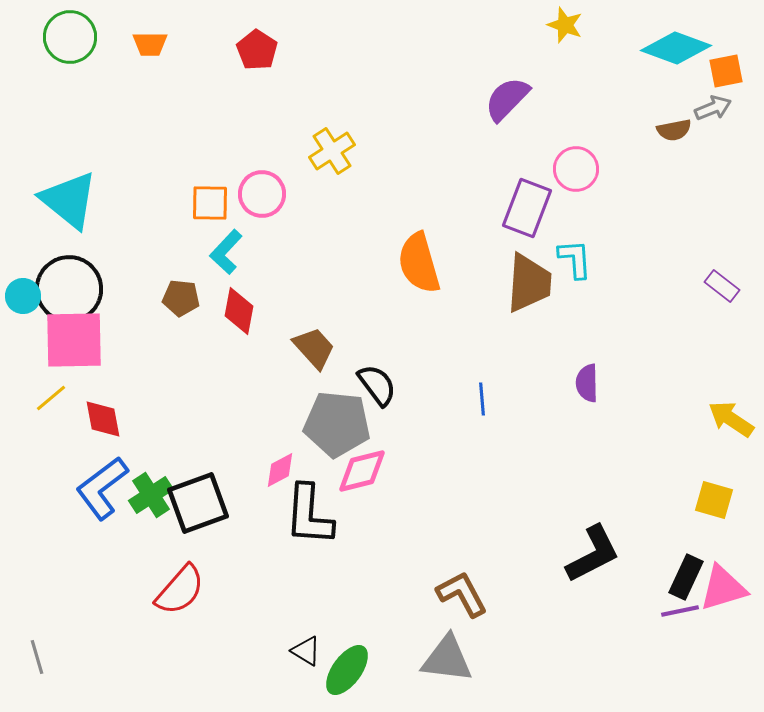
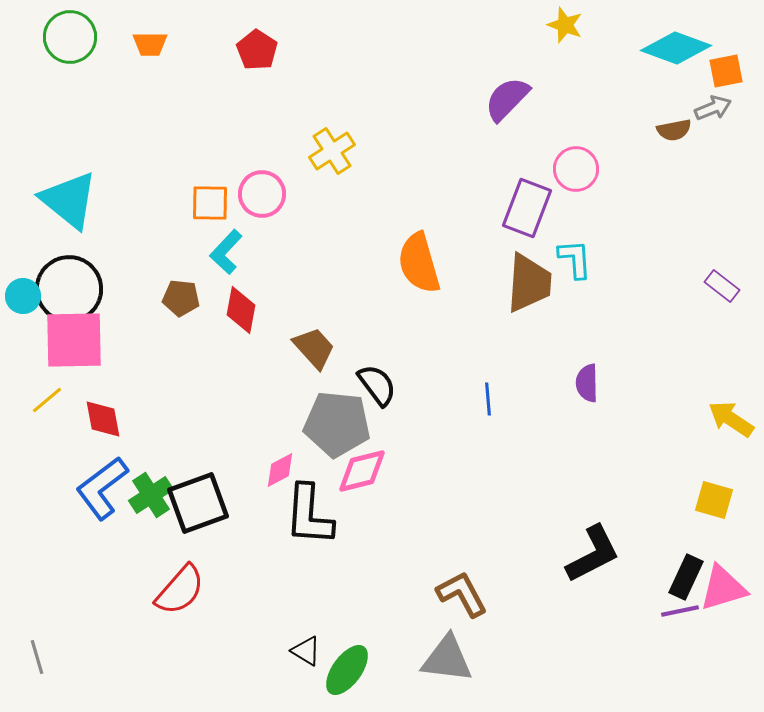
red diamond at (239, 311): moved 2 px right, 1 px up
yellow line at (51, 398): moved 4 px left, 2 px down
blue line at (482, 399): moved 6 px right
